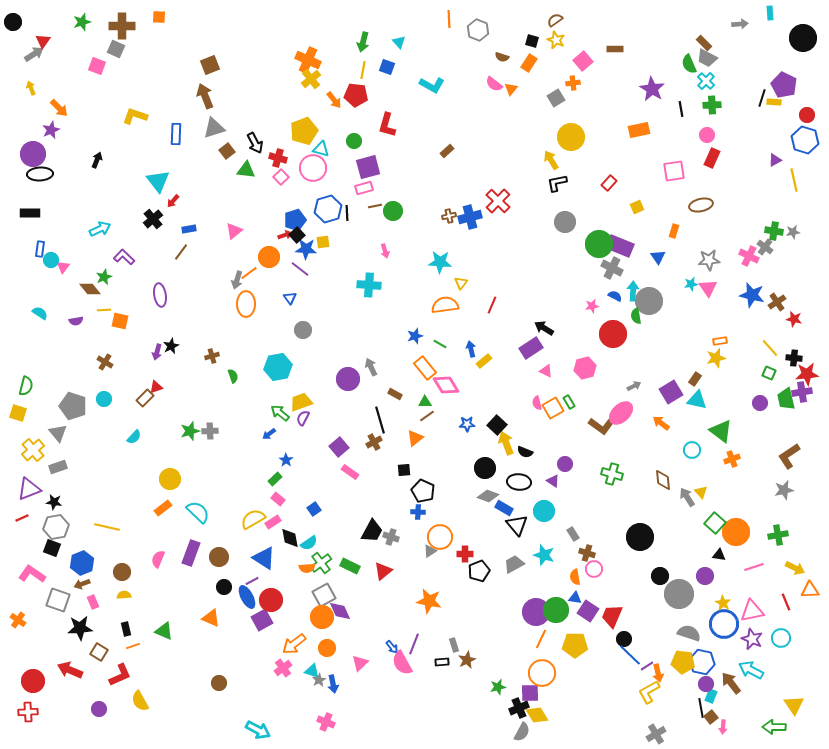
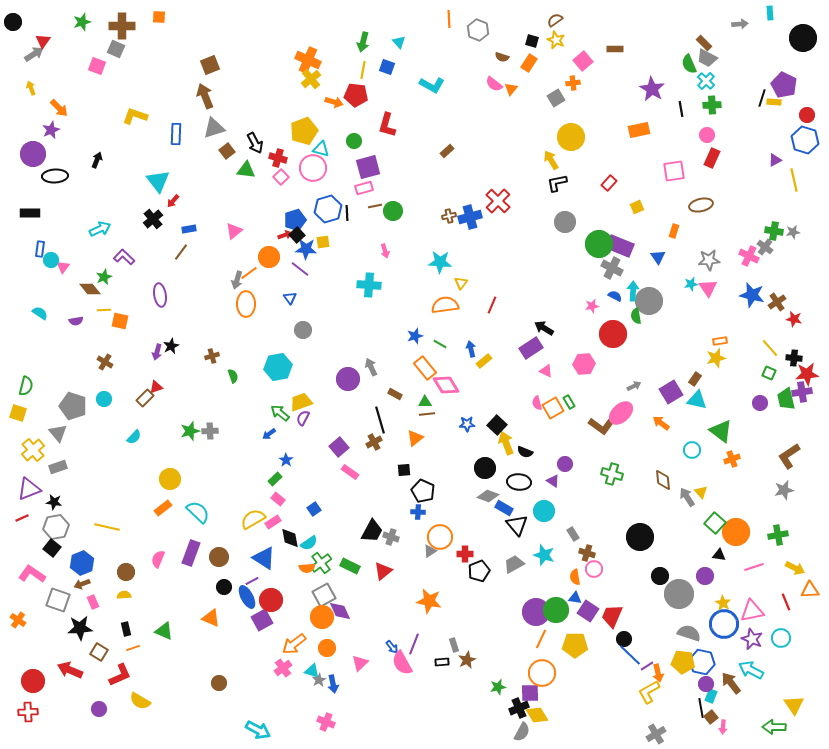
orange arrow at (334, 100): moved 2 px down; rotated 36 degrees counterclockwise
black ellipse at (40, 174): moved 15 px right, 2 px down
pink hexagon at (585, 368): moved 1 px left, 4 px up; rotated 10 degrees clockwise
brown line at (427, 416): moved 2 px up; rotated 28 degrees clockwise
black square at (52, 548): rotated 18 degrees clockwise
brown circle at (122, 572): moved 4 px right
orange line at (133, 646): moved 2 px down
yellow semicircle at (140, 701): rotated 30 degrees counterclockwise
